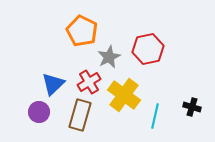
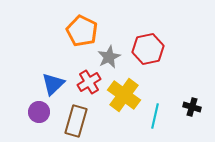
brown rectangle: moved 4 px left, 6 px down
